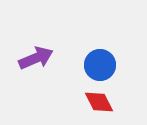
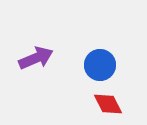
red diamond: moved 9 px right, 2 px down
